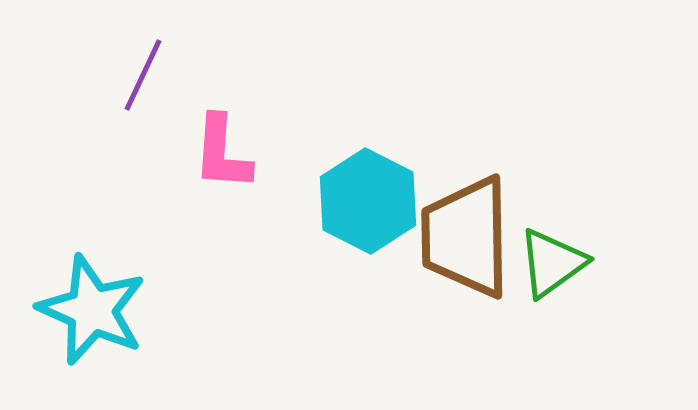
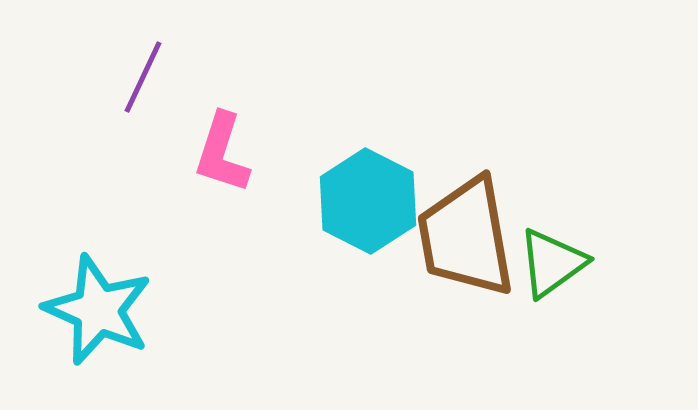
purple line: moved 2 px down
pink L-shape: rotated 14 degrees clockwise
brown trapezoid: rotated 9 degrees counterclockwise
cyan star: moved 6 px right
